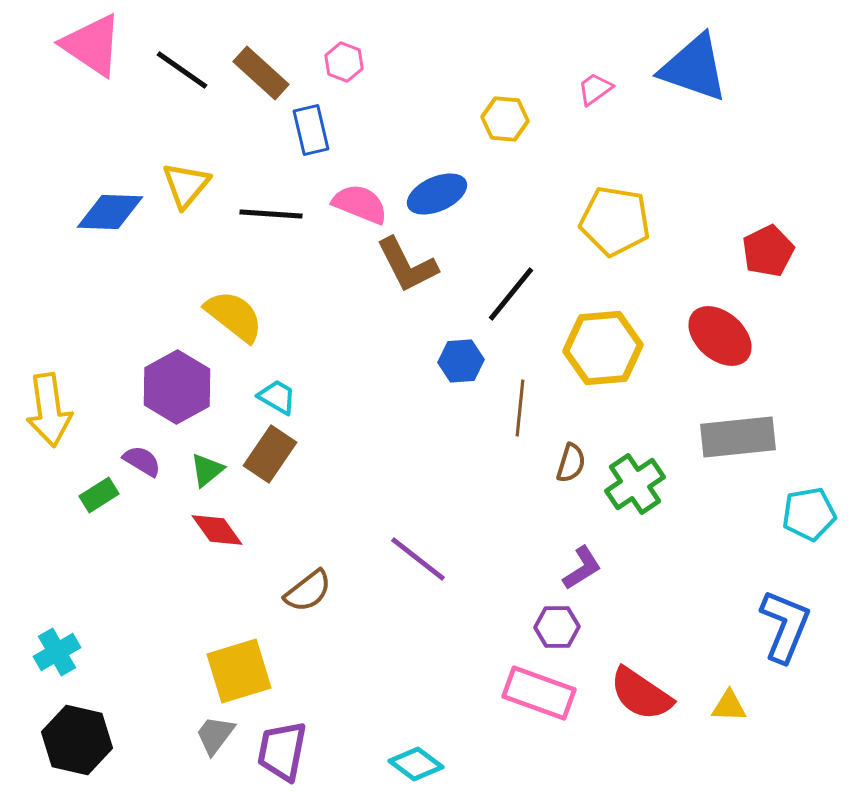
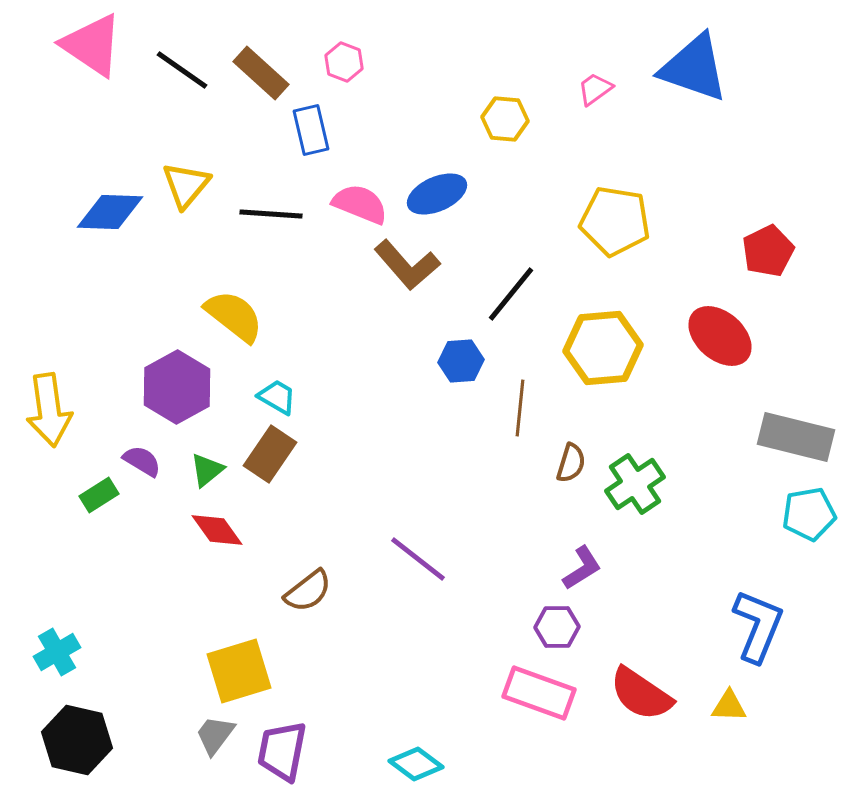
brown L-shape at (407, 265): rotated 14 degrees counterclockwise
gray rectangle at (738, 437): moved 58 px right; rotated 20 degrees clockwise
blue L-shape at (785, 626): moved 27 px left
